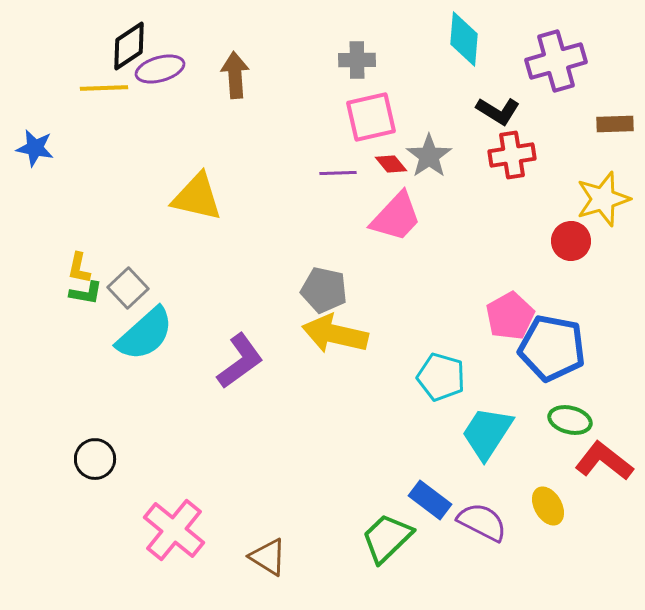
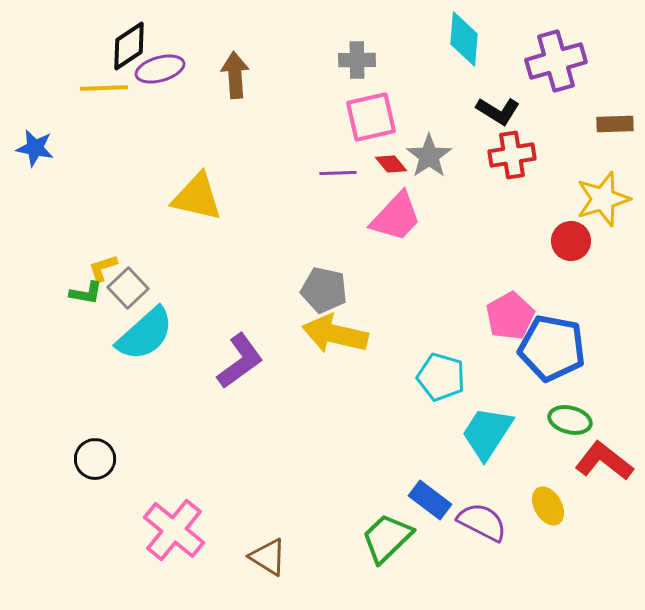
yellow L-shape: moved 24 px right; rotated 60 degrees clockwise
